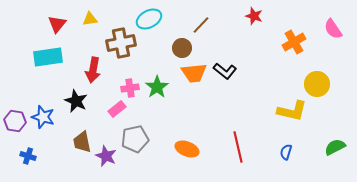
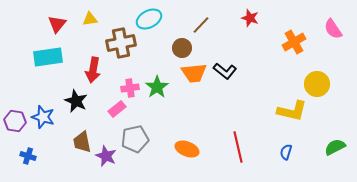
red star: moved 4 px left, 2 px down
